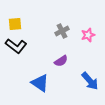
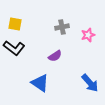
yellow square: rotated 16 degrees clockwise
gray cross: moved 4 px up; rotated 16 degrees clockwise
black L-shape: moved 2 px left, 2 px down
purple semicircle: moved 6 px left, 5 px up
blue arrow: moved 2 px down
